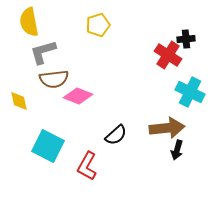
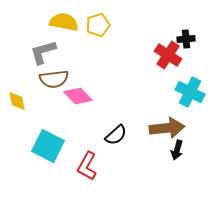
yellow semicircle: moved 35 px right; rotated 112 degrees clockwise
pink diamond: rotated 24 degrees clockwise
yellow diamond: moved 2 px left
